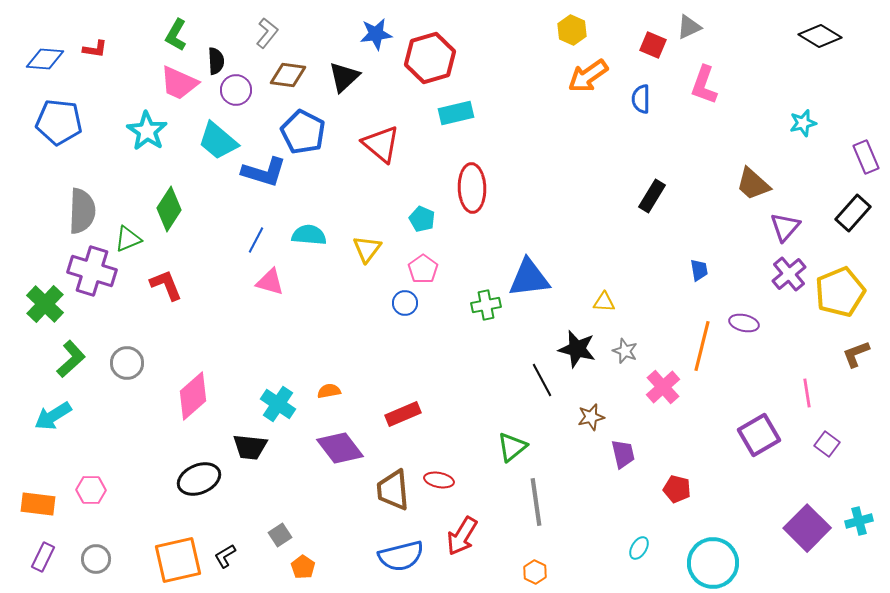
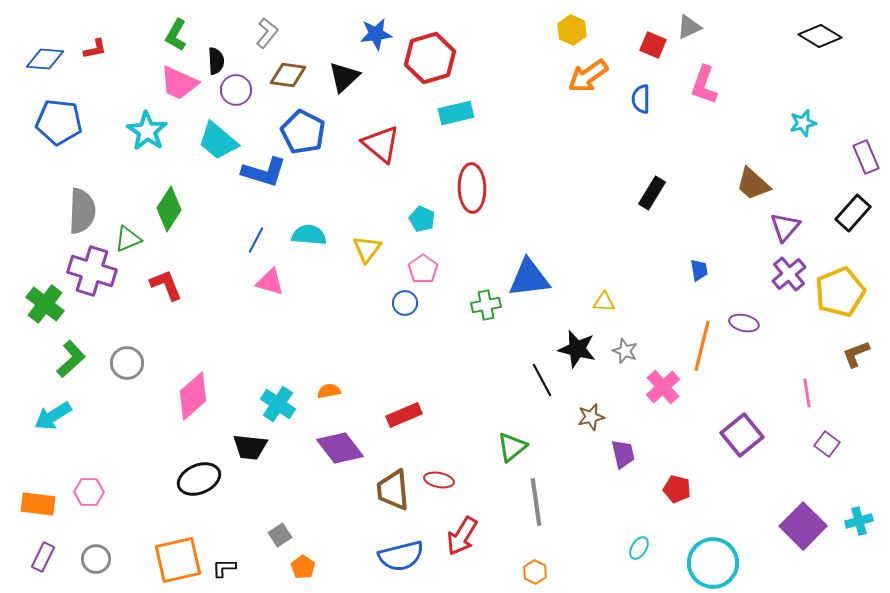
red L-shape at (95, 49): rotated 20 degrees counterclockwise
black rectangle at (652, 196): moved 3 px up
green cross at (45, 304): rotated 6 degrees counterclockwise
red rectangle at (403, 414): moved 1 px right, 1 px down
purple square at (759, 435): moved 17 px left; rotated 9 degrees counterclockwise
pink hexagon at (91, 490): moved 2 px left, 2 px down
purple square at (807, 528): moved 4 px left, 2 px up
black L-shape at (225, 556): moved 1 px left, 12 px down; rotated 30 degrees clockwise
